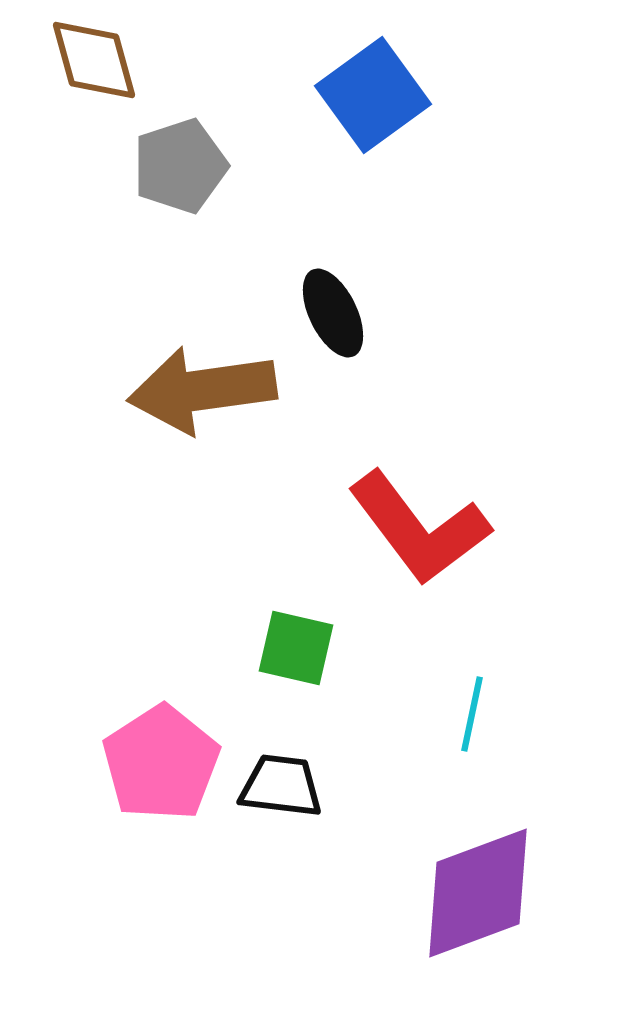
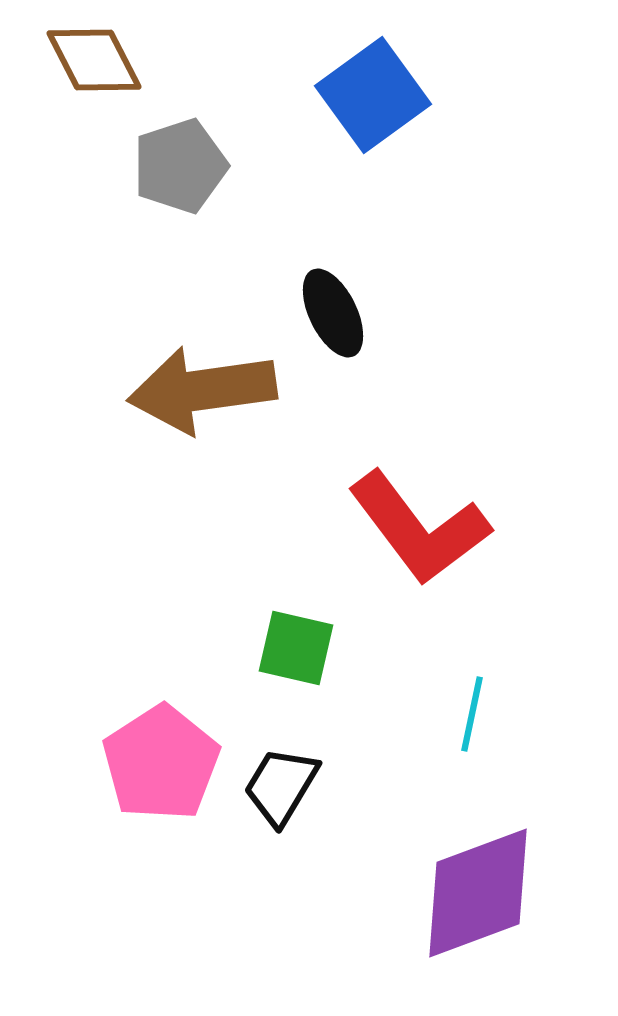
brown diamond: rotated 12 degrees counterclockwise
black trapezoid: rotated 66 degrees counterclockwise
